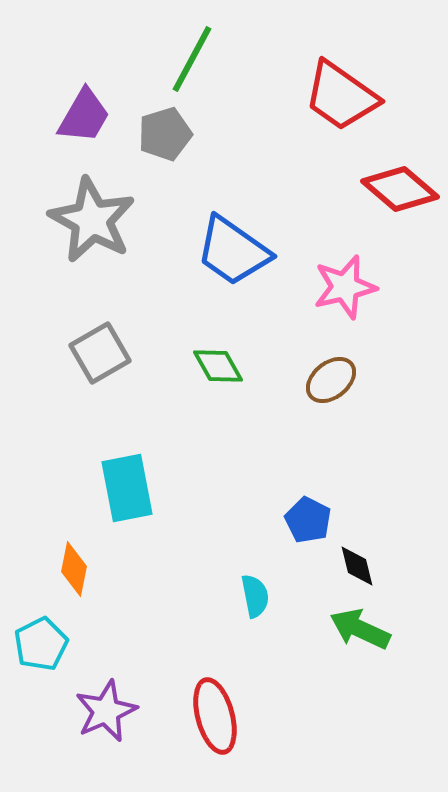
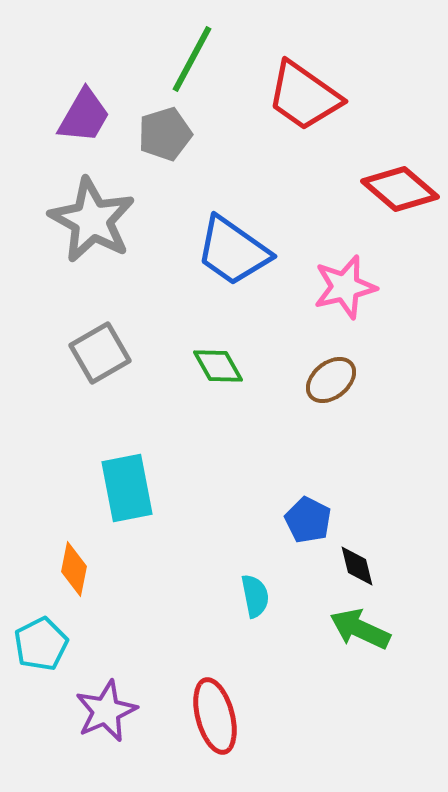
red trapezoid: moved 37 px left
